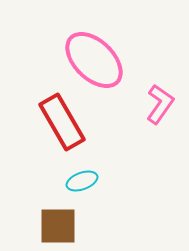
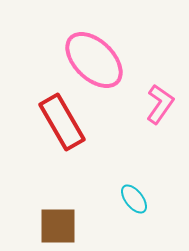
cyan ellipse: moved 52 px right, 18 px down; rotated 72 degrees clockwise
